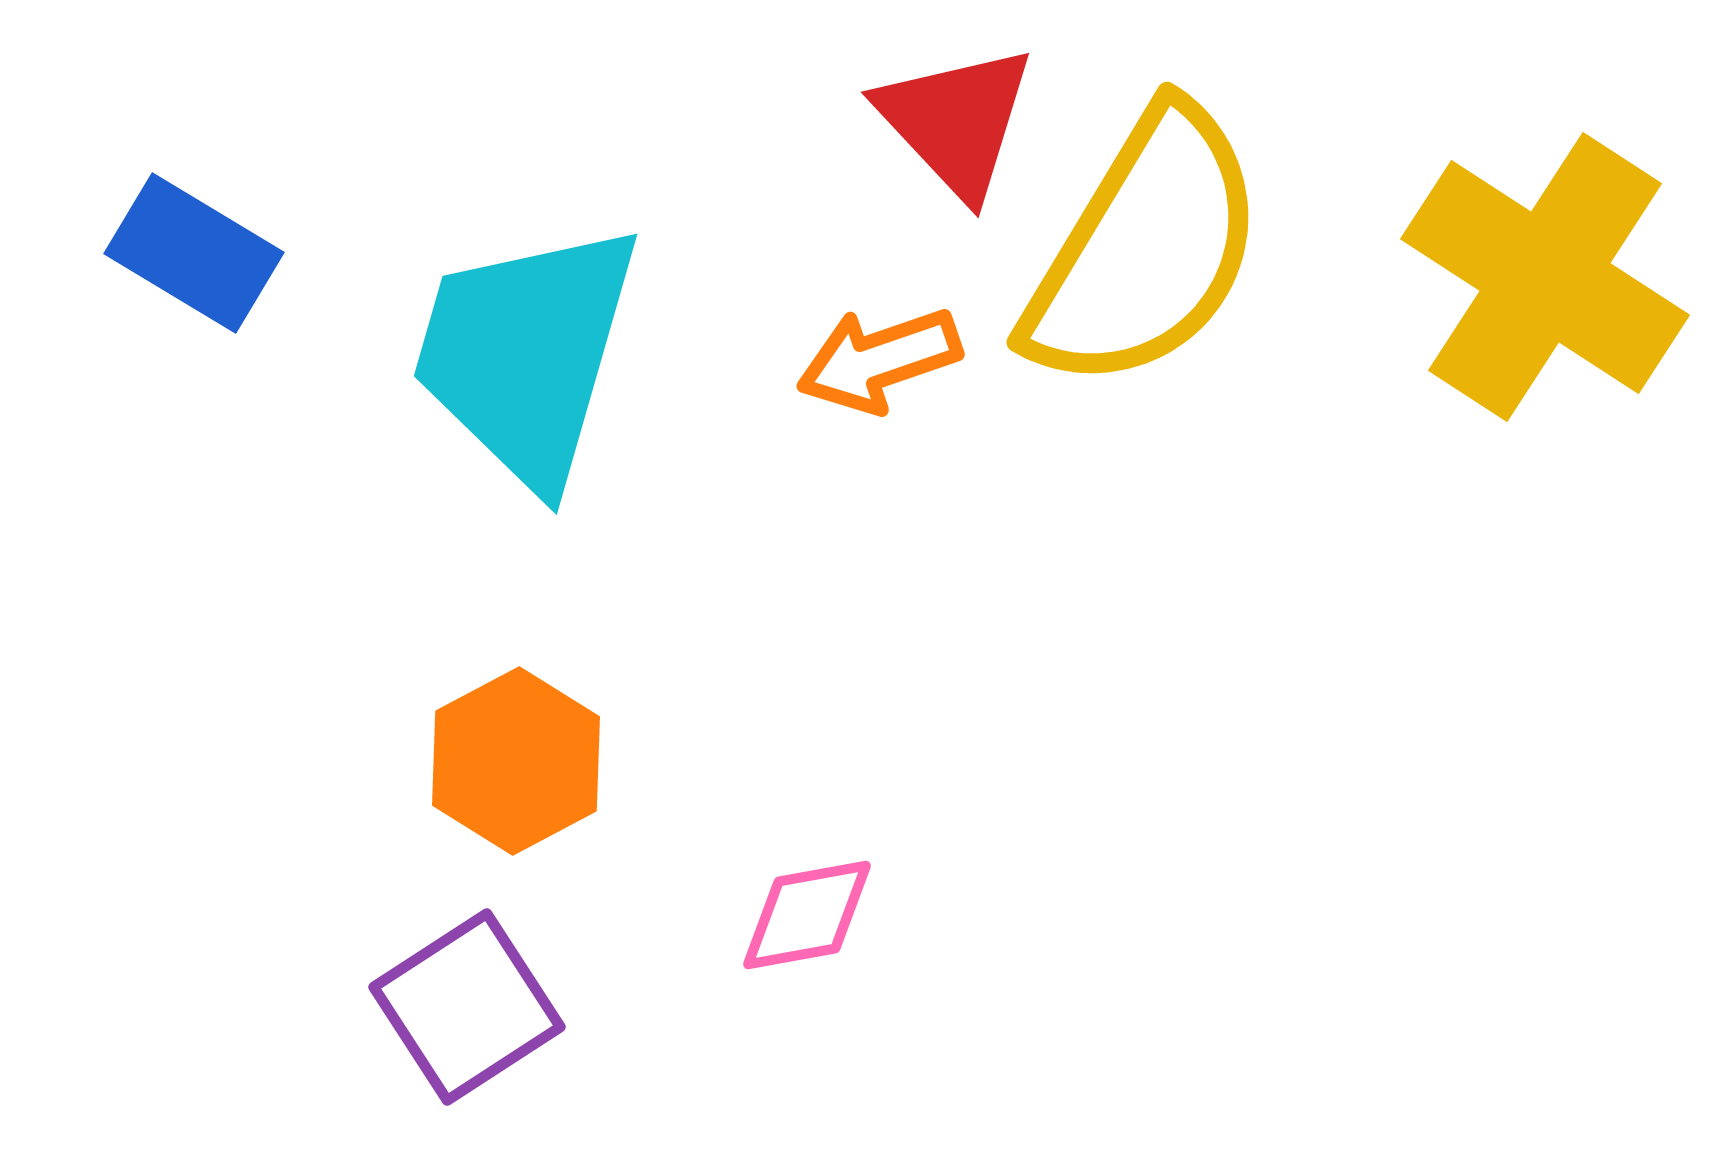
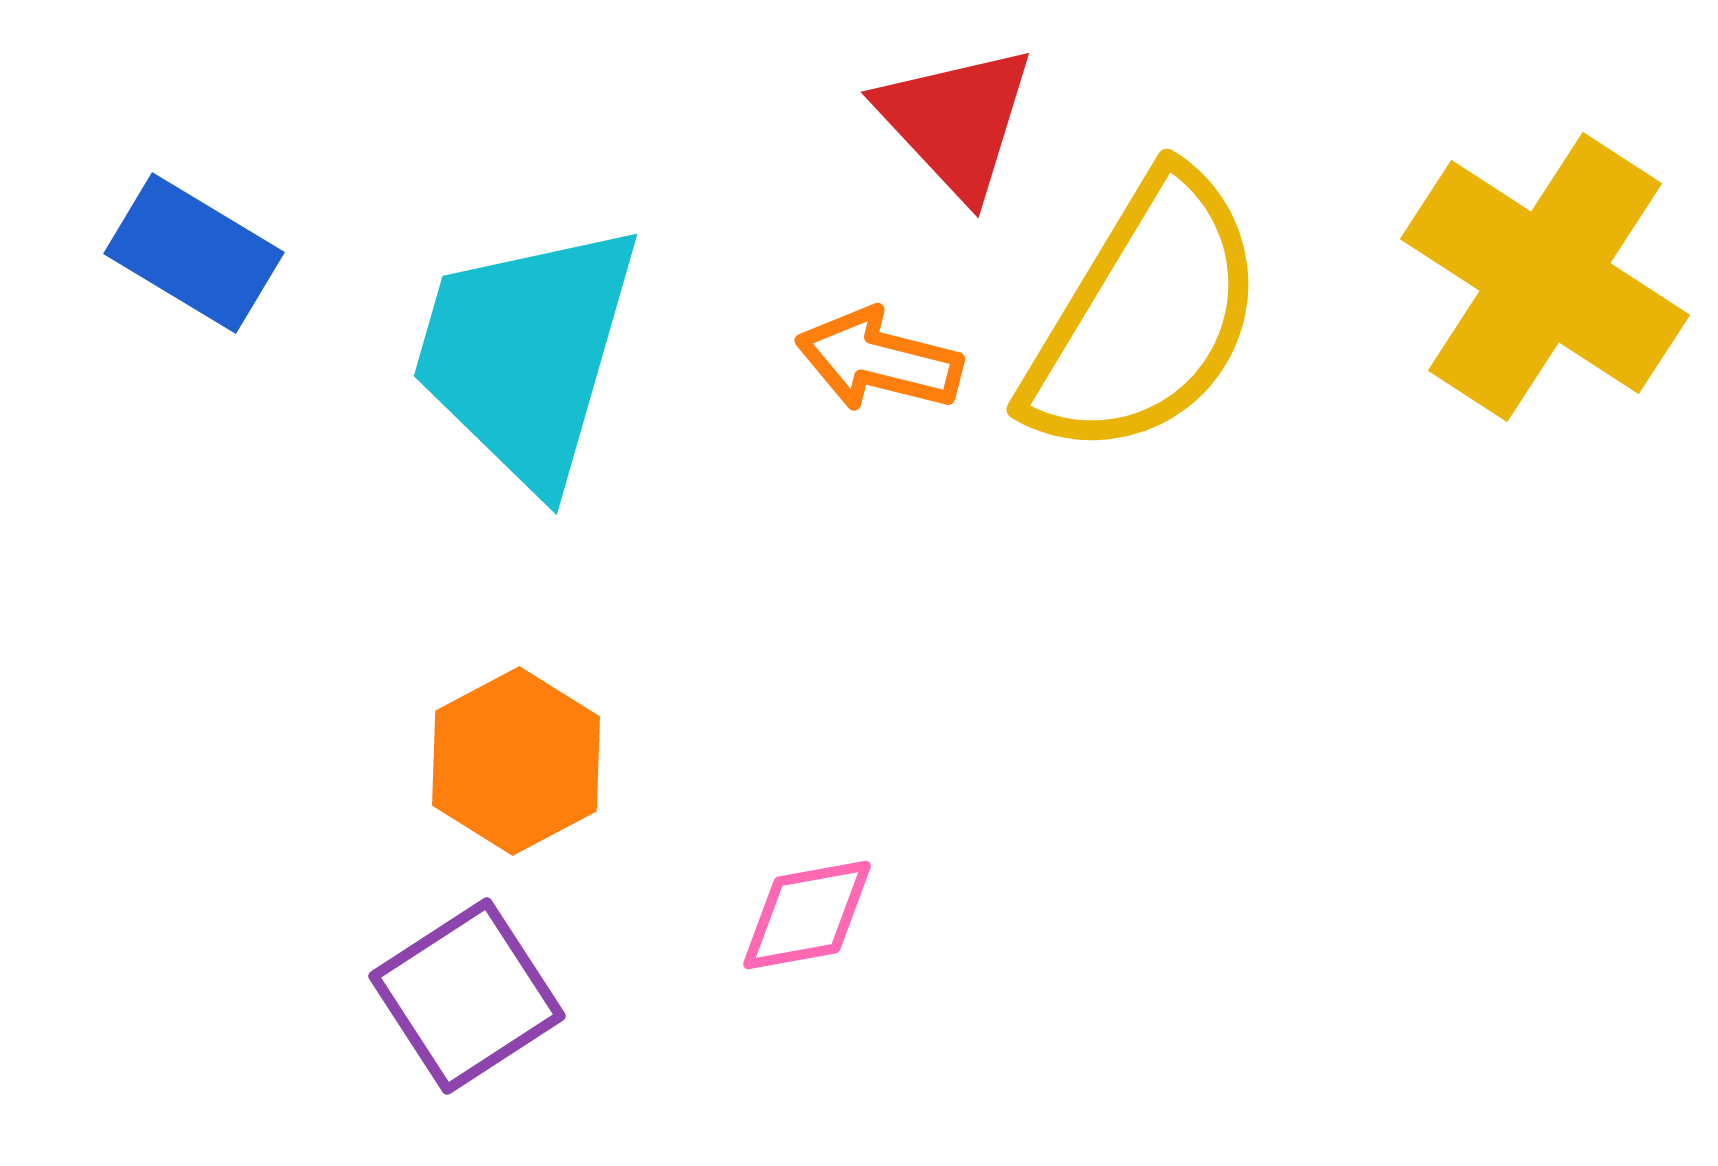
yellow semicircle: moved 67 px down
orange arrow: rotated 33 degrees clockwise
purple square: moved 11 px up
